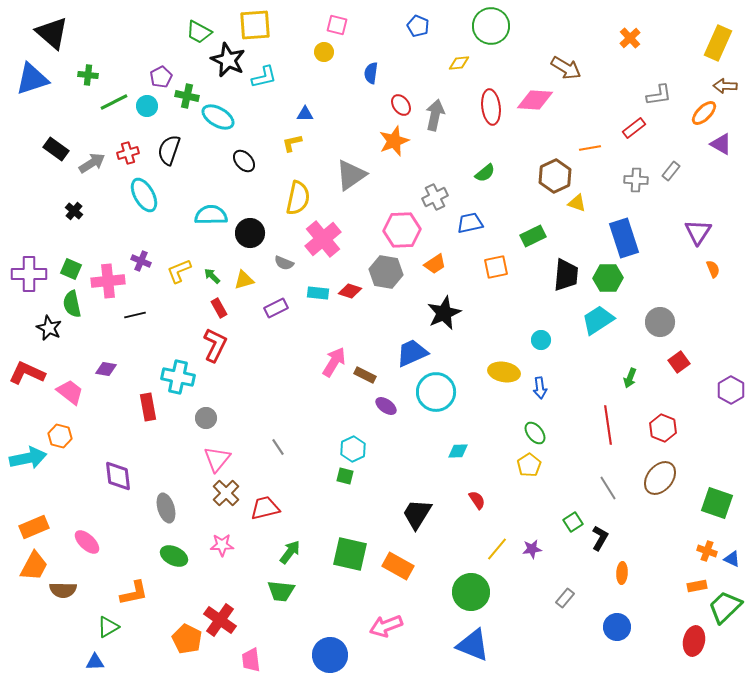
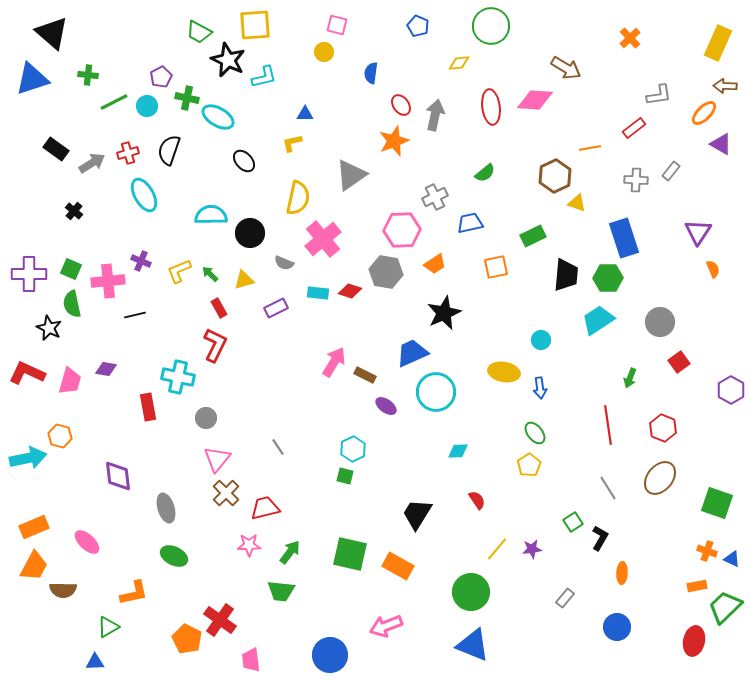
green cross at (187, 96): moved 2 px down
green arrow at (212, 276): moved 2 px left, 2 px up
pink trapezoid at (70, 392): moved 11 px up; rotated 68 degrees clockwise
pink star at (222, 545): moved 27 px right
